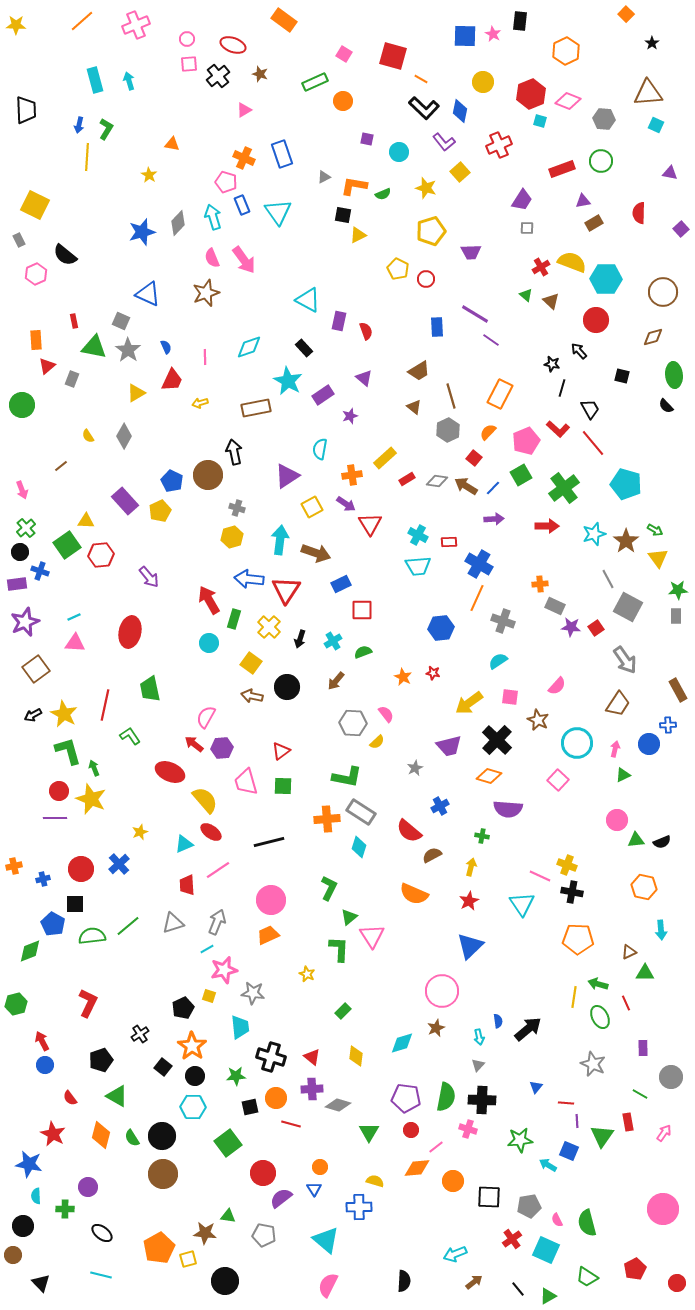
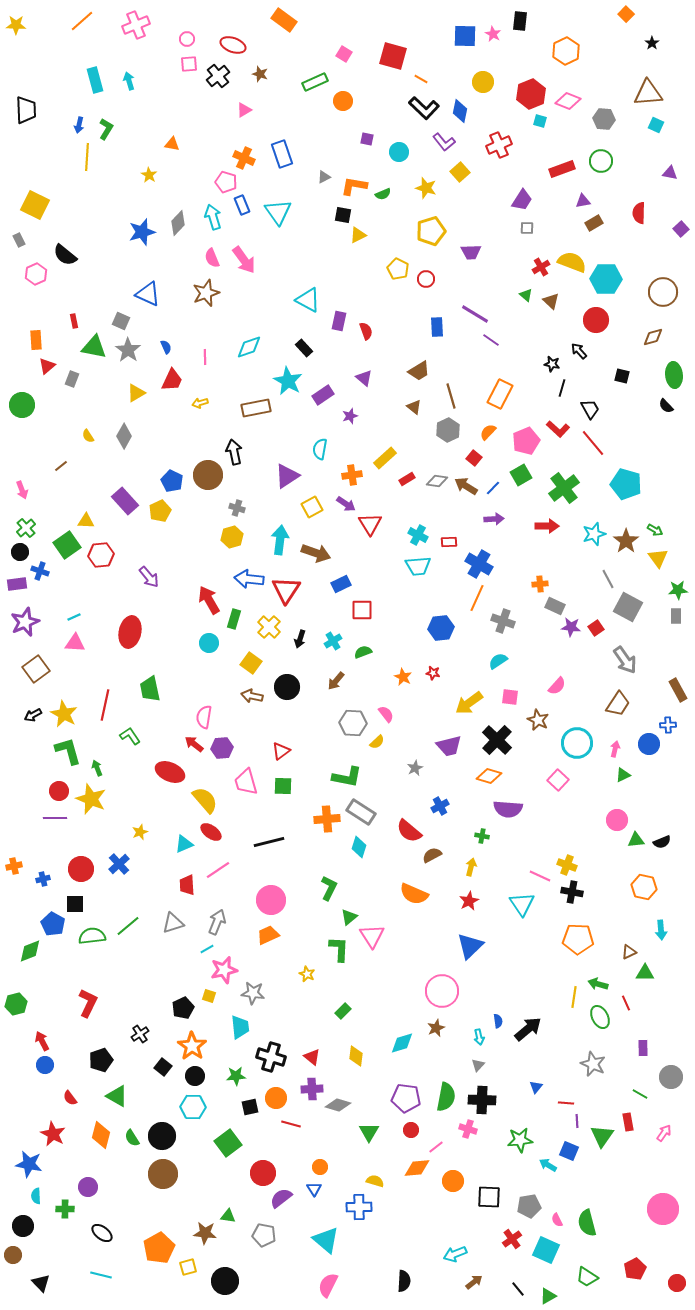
pink semicircle at (206, 717): moved 2 px left; rotated 20 degrees counterclockwise
green arrow at (94, 768): moved 3 px right
yellow square at (188, 1259): moved 8 px down
